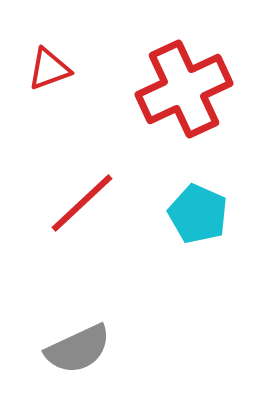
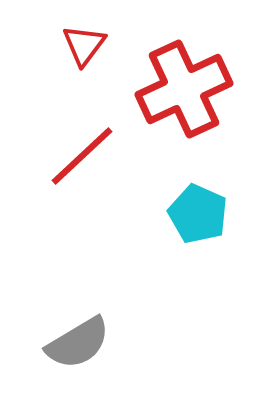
red triangle: moved 35 px right, 24 px up; rotated 33 degrees counterclockwise
red line: moved 47 px up
gray semicircle: moved 6 px up; rotated 6 degrees counterclockwise
